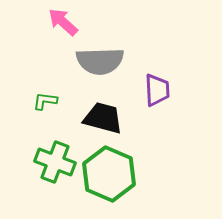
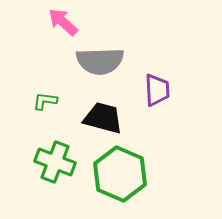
green hexagon: moved 11 px right
